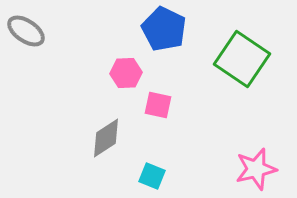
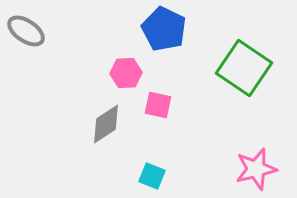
green square: moved 2 px right, 9 px down
gray diamond: moved 14 px up
